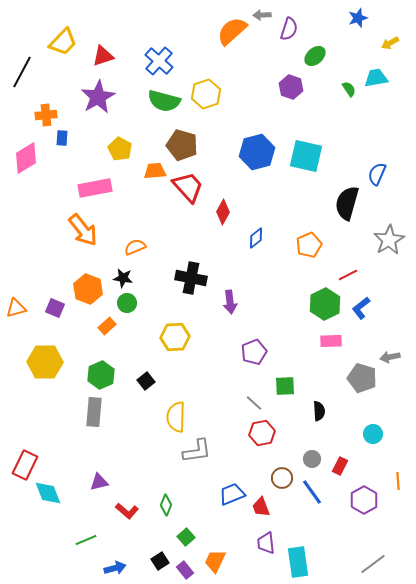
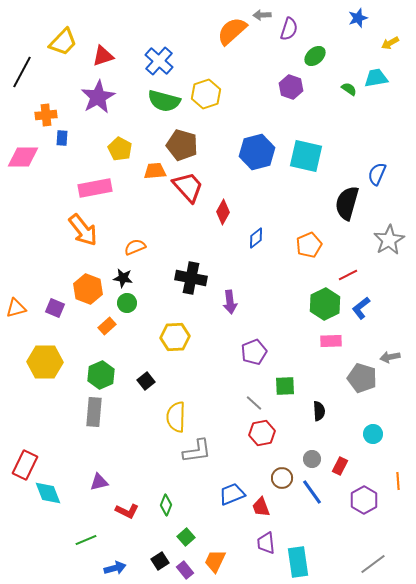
green semicircle at (349, 89): rotated 21 degrees counterclockwise
pink diamond at (26, 158): moved 3 px left, 1 px up; rotated 32 degrees clockwise
red L-shape at (127, 511): rotated 15 degrees counterclockwise
